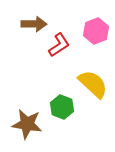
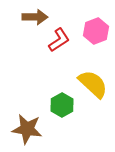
brown arrow: moved 1 px right, 7 px up
red L-shape: moved 5 px up
green hexagon: moved 2 px up; rotated 10 degrees clockwise
brown star: moved 5 px down
